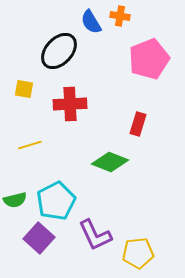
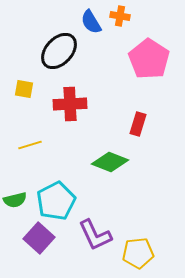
pink pentagon: rotated 18 degrees counterclockwise
